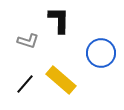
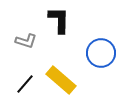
gray L-shape: moved 2 px left
